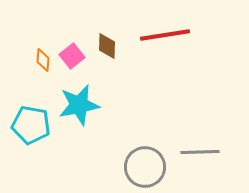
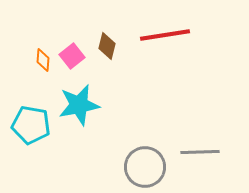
brown diamond: rotated 12 degrees clockwise
